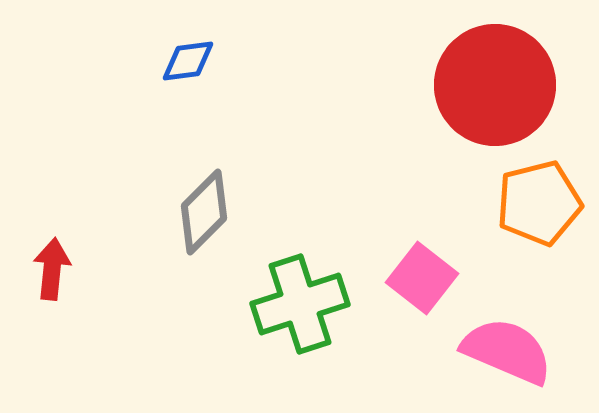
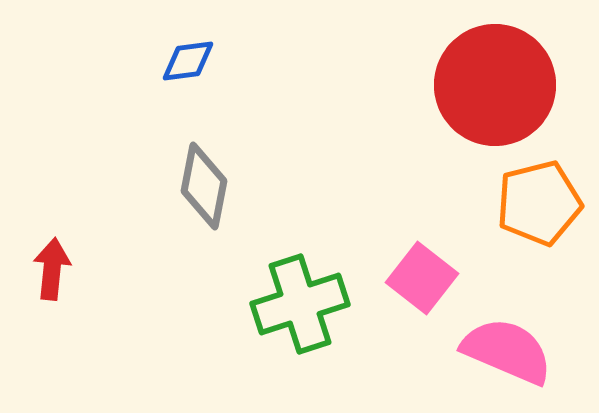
gray diamond: moved 26 px up; rotated 34 degrees counterclockwise
